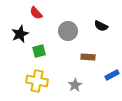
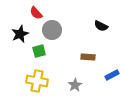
gray circle: moved 16 px left, 1 px up
